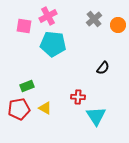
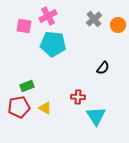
red pentagon: moved 2 px up
